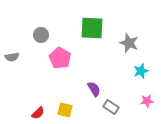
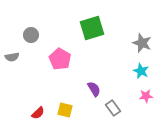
green square: rotated 20 degrees counterclockwise
gray circle: moved 10 px left
gray star: moved 13 px right
pink pentagon: moved 1 px down
cyan star: rotated 28 degrees counterclockwise
pink star: moved 1 px left, 5 px up
gray rectangle: moved 2 px right, 1 px down; rotated 21 degrees clockwise
